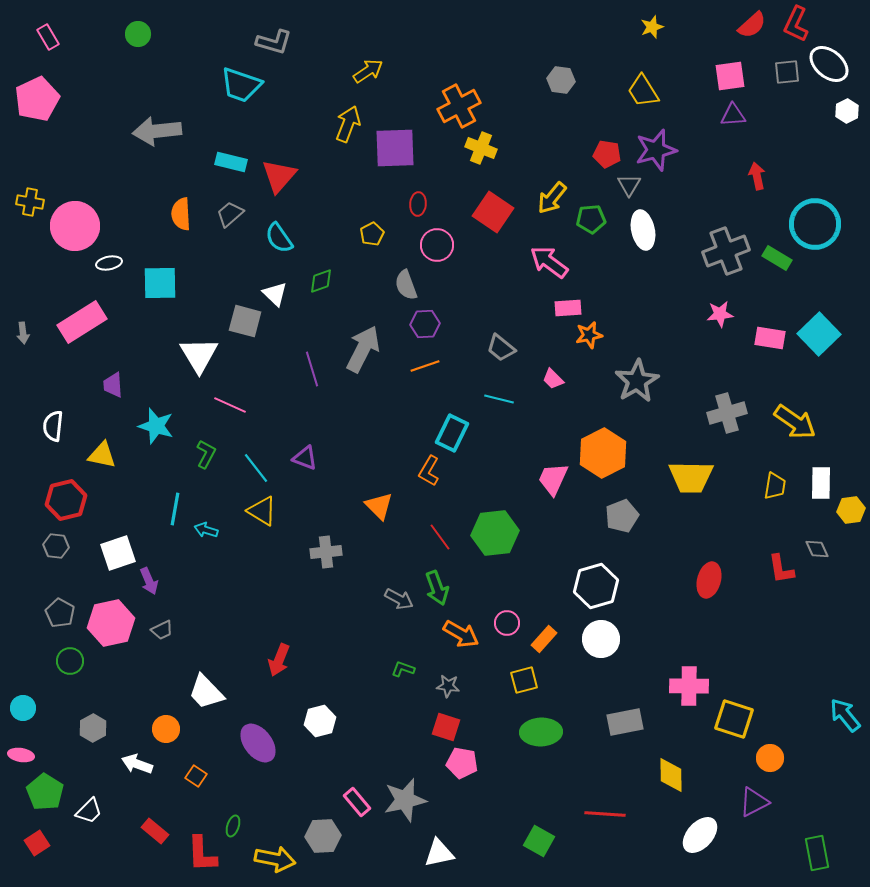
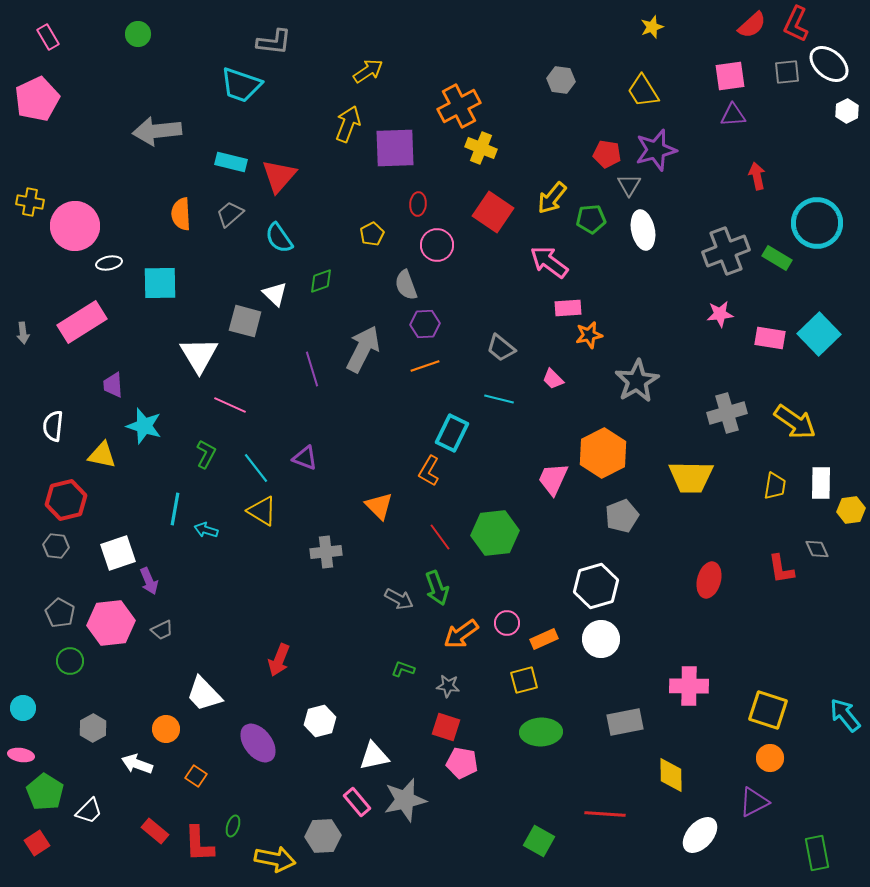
gray L-shape at (274, 42): rotated 9 degrees counterclockwise
cyan circle at (815, 224): moved 2 px right, 1 px up
cyan star at (156, 426): moved 12 px left
pink hexagon at (111, 623): rotated 6 degrees clockwise
orange arrow at (461, 634): rotated 114 degrees clockwise
orange rectangle at (544, 639): rotated 24 degrees clockwise
white trapezoid at (206, 692): moved 2 px left, 2 px down
yellow square at (734, 719): moved 34 px right, 9 px up
white triangle at (439, 853): moved 65 px left, 97 px up
red L-shape at (202, 854): moved 3 px left, 10 px up
